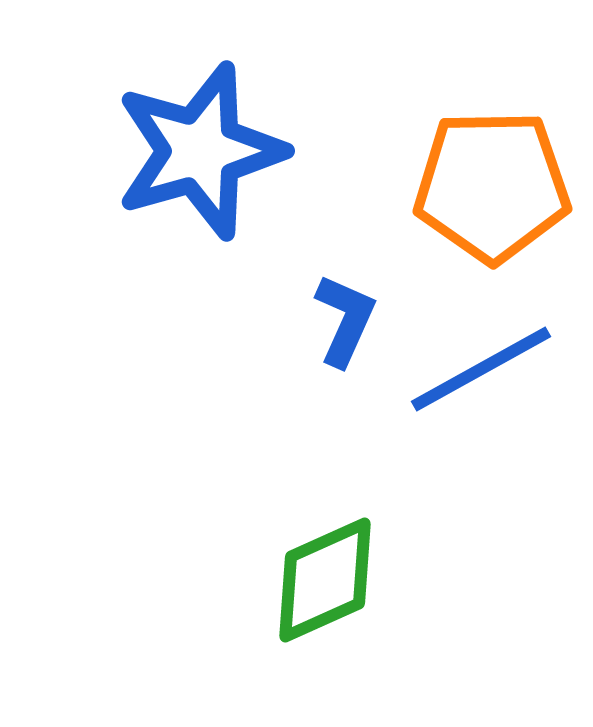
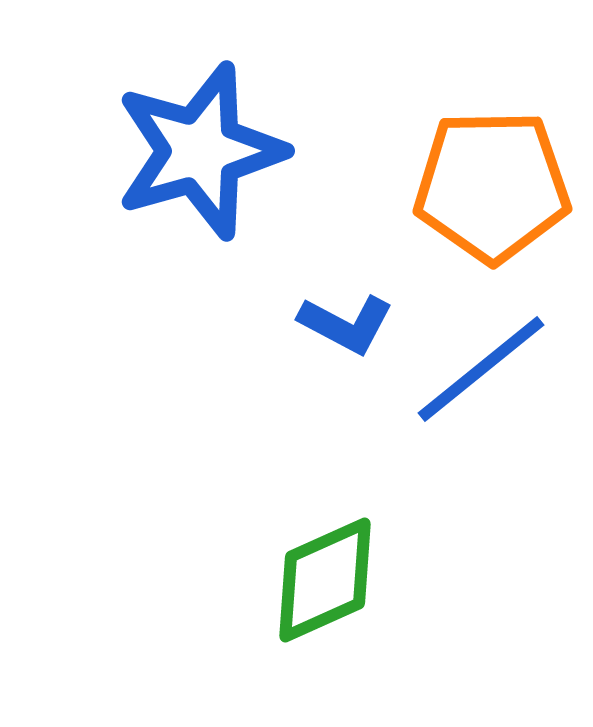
blue L-shape: moved 1 px right, 4 px down; rotated 94 degrees clockwise
blue line: rotated 10 degrees counterclockwise
